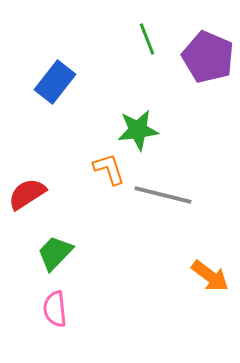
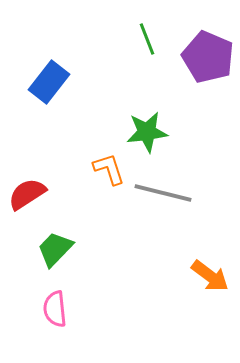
blue rectangle: moved 6 px left
green star: moved 9 px right, 2 px down
gray line: moved 2 px up
green trapezoid: moved 4 px up
